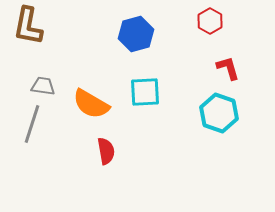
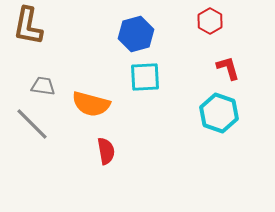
cyan square: moved 15 px up
orange semicircle: rotated 15 degrees counterclockwise
gray line: rotated 63 degrees counterclockwise
